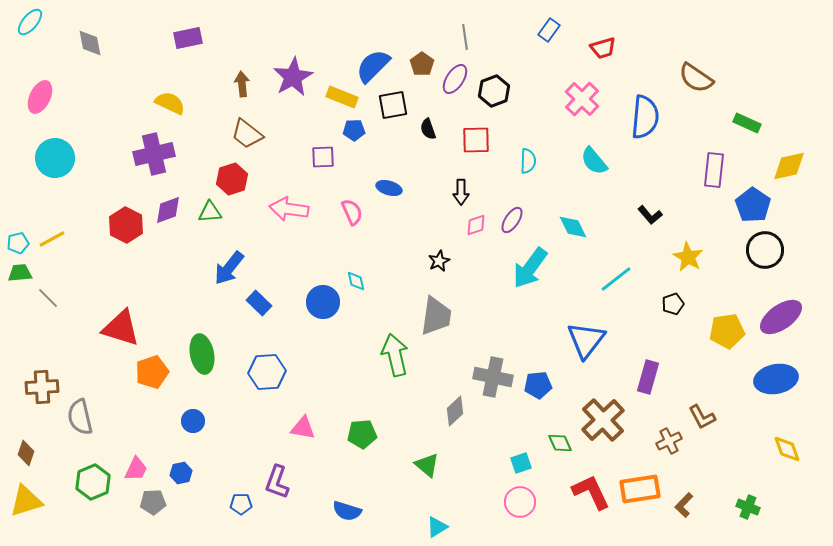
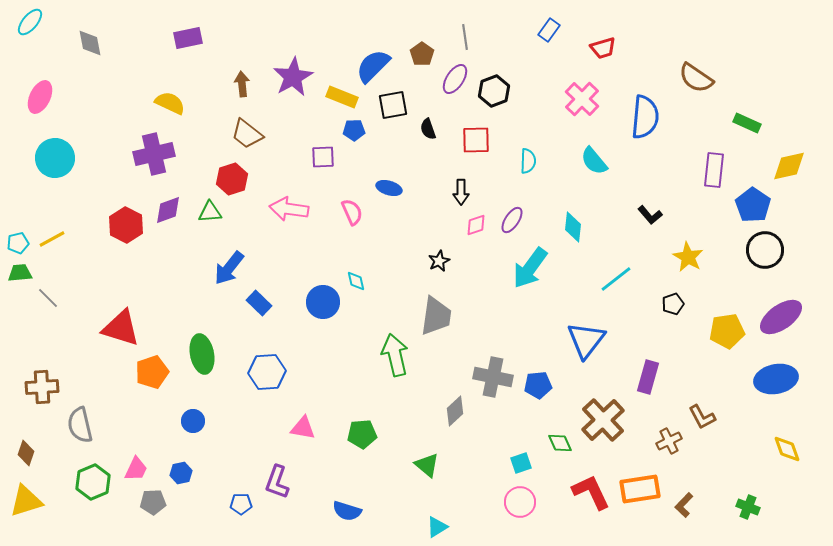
brown pentagon at (422, 64): moved 10 px up
cyan diamond at (573, 227): rotated 32 degrees clockwise
gray semicircle at (80, 417): moved 8 px down
